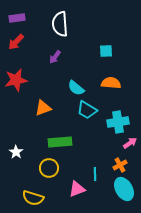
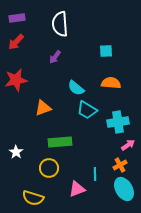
pink arrow: moved 2 px left, 2 px down
